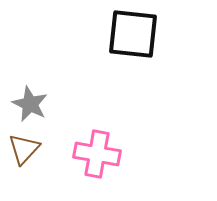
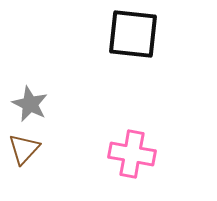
pink cross: moved 35 px right
